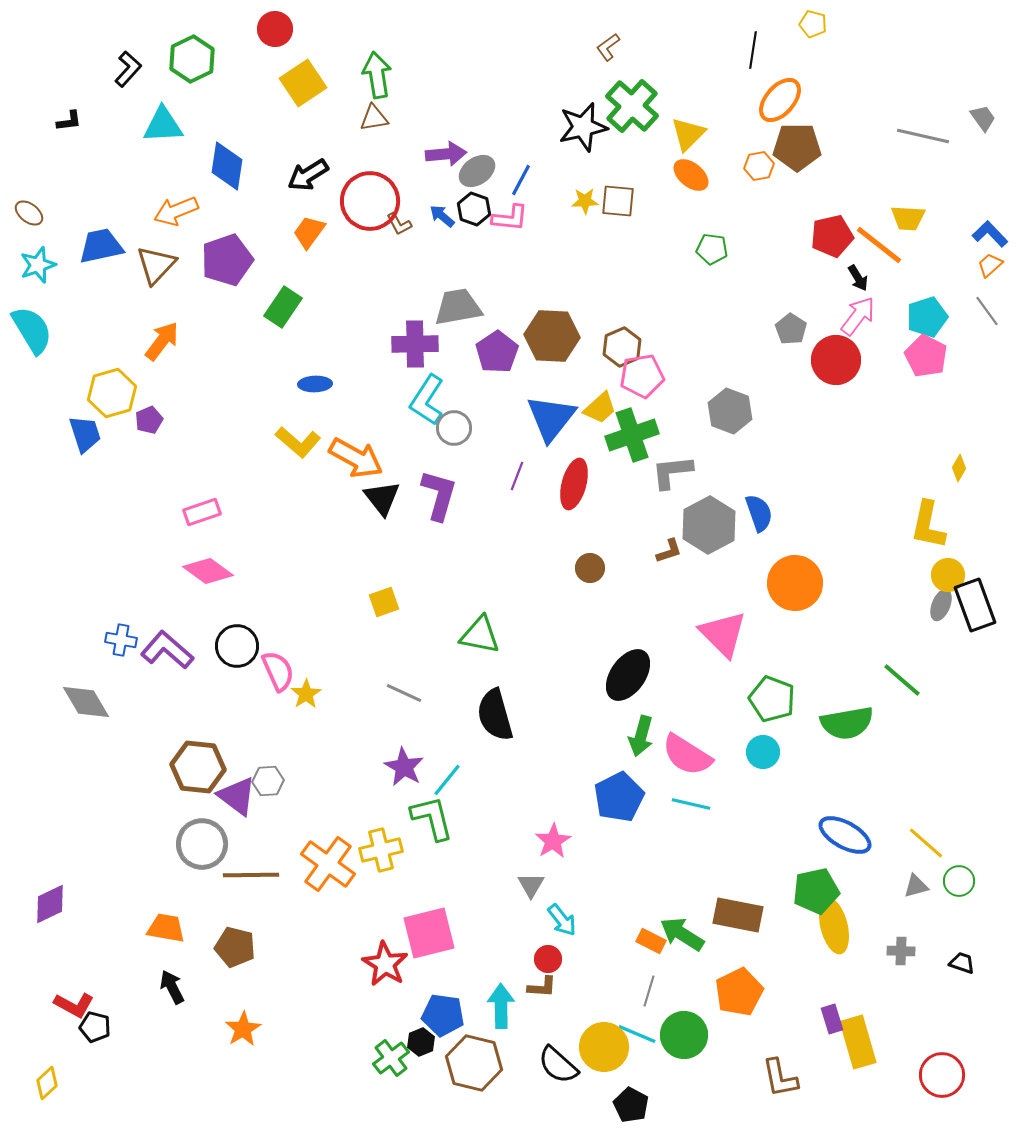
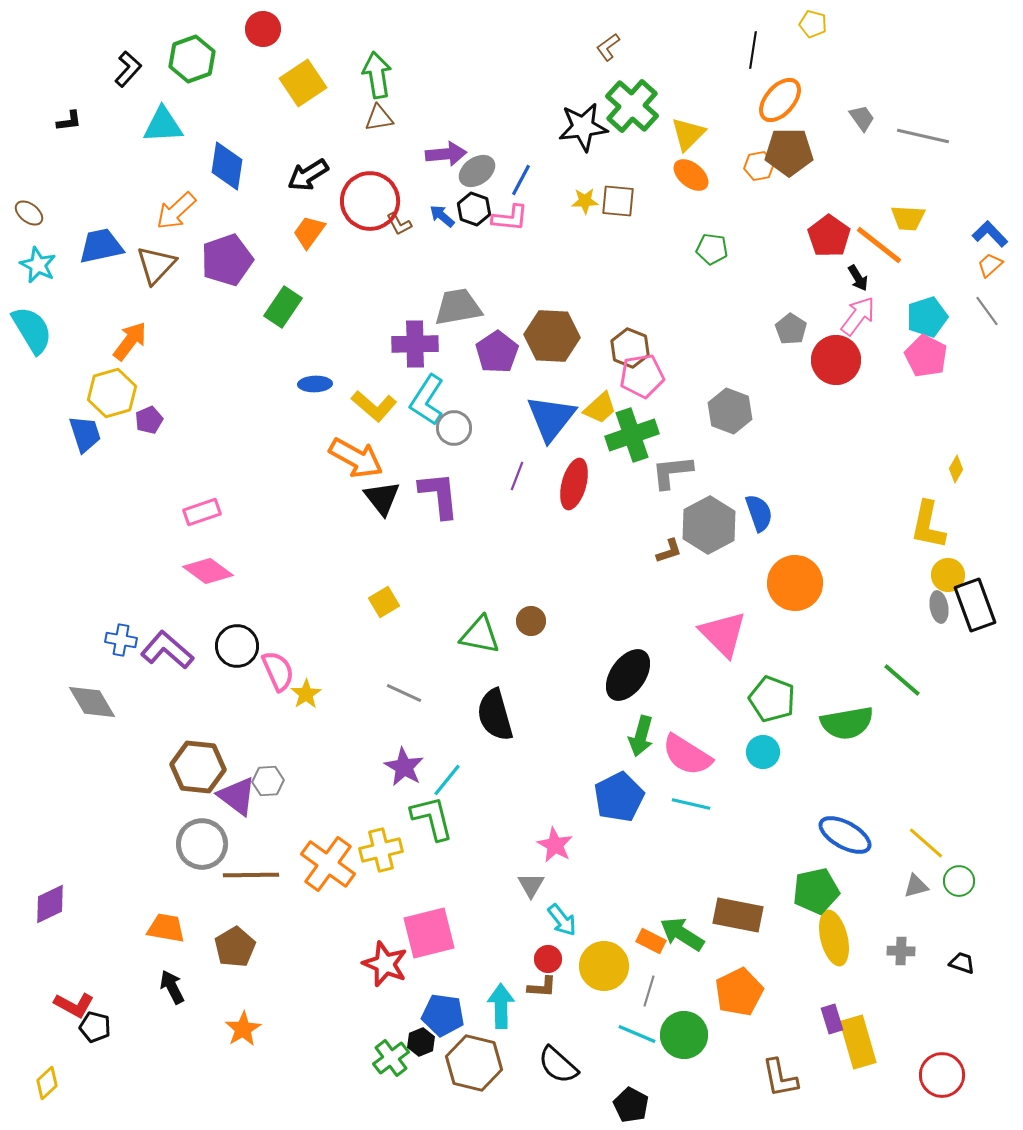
red circle at (275, 29): moved 12 px left
green hexagon at (192, 59): rotated 6 degrees clockwise
brown triangle at (374, 118): moved 5 px right
gray trapezoid at (983, 118): moved 121 px left
black star at (583, 127): rotated 6 degrees clockwise
brown pentagon at (797, 147): moved 8 px left, 5 px down
orange arrow at (176, 211): rotated 21 degrees counterclockwise
red pentagon at (832, 236): moved 3 px left; rotated 24 degrees counterclockwise
cyan star at (38, 265): rotated 27 degrees counterclockwise
orange arrow at (162, 341): moved 32 px left
brown hexagon at (622, 347): moved 8 px right, 1 px down; rotated 15 degrees counterclockwise
yellow L-shape at (298, 442): moved 76 px right, 36 px up
yellow diamond at (959, 468): moved 3 px left, 1 px down
purple L-shape at (439, 495): rotated 22 degrees counterclockwise
brown circle at (590, 568): moved 59 px left, 53 px down
yellow square at (384, 602): rotated 12 degrees counterclockwise
gray ellipse at (941, 605): moved 2 px left, 2 px down; rotated 32 degrees counterclockwise
gray diamond at (86, 702): moved 6 px right
pink star at (553, 841): moved 2 px right, 4 px down; rotated 12 degrees counterclockwise
yellow ellipse at (834, 926): moved 12 px down
brown pentagon at (235, 947): rotated 27 degrees clockwise
red star at (385, 964): rotated 9 degrees counterclockwise
yellow circle at (604, 1047): moved 81 px up
